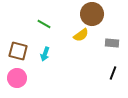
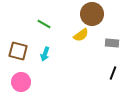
pink circle: moved 4 px right, 4 px down
